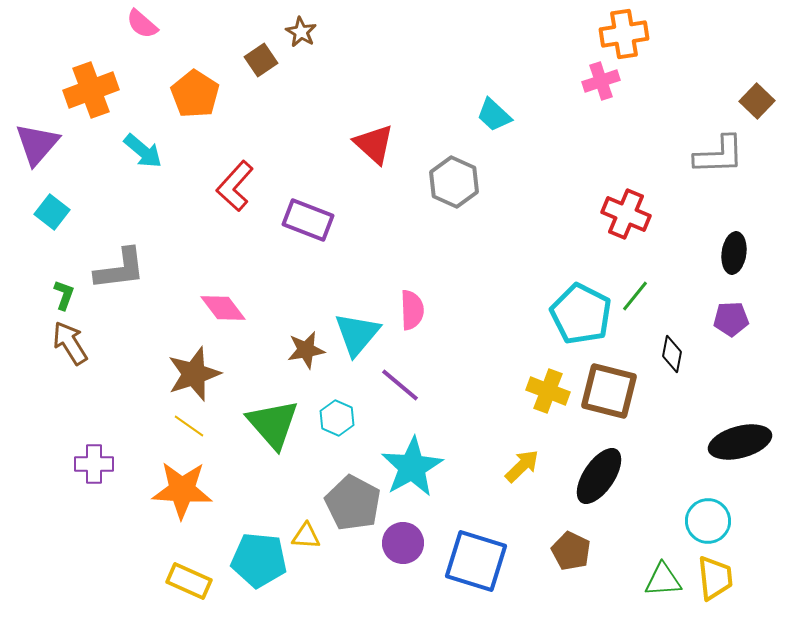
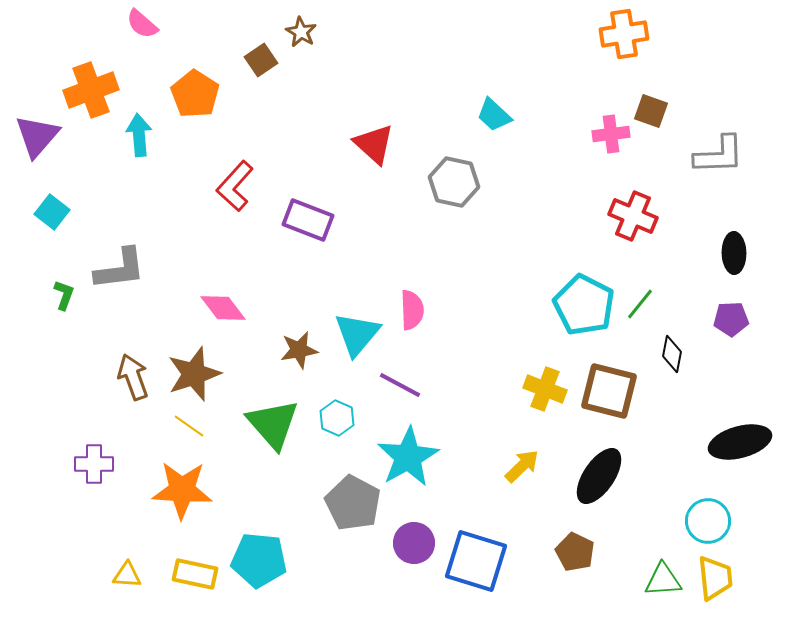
pink cross at (601, 81): moved 10 px right, 53 px down; rotated 12 degrees clockwise
brown square at (757, 101): moved 106 px left, 10 px down; rotated 24 degrees counterclockwise
purple triangle at (37, 144): moved 8 px up
cyan arrow at (143, 151): moved 4 px left, 16 px up; rotated 135 degrees counterclockwise
gray hexagon at (454, 182): rotated 12 degrees counterclockwise
red cross at (626, 214): moved 7 px right, 2 px down
black ellipse at (734, 253): rotated 9 degrees counterclockwise
green line at (635, 296): moved 5 px right, 8 px down
cyan pentagon at (581, 314): moved 3 px right, 9 px up
brown arrow at (70, 343): moved 63 px right, 34 px down; rotated 12 degrees clockwise
brown star at (306, 350): moved 7 px left
purple line at (400, 385): rotated 12 degrees counterclockwise
yellow cross at (548, 391): moved 3 px left, 2 px up
cyan star at (412, 467): moved 4 px left, 10 px up
yellow triangle at (306, 536): moved 179 px left, 39 px down
purple circle at (403, 543): moved 11 px right
brown pentagon at (571, 551): moved 4 px right, 1 px down
yellow rectangle at (189, 581): moved 6 px right, 7 px up; rotated 12 degrees counterclockwise
